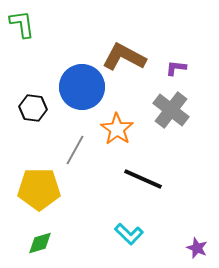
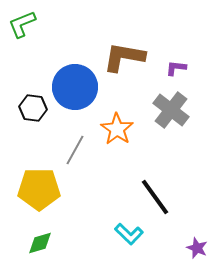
green L-shape: rotated 104 degrees counterclockwise
brown L-shape: rotated 18 degrees counterclockwise
blue circle: moved 7 px left
black line: moved 12 px right, 18 px down; rotated 30 degrees clockwise
